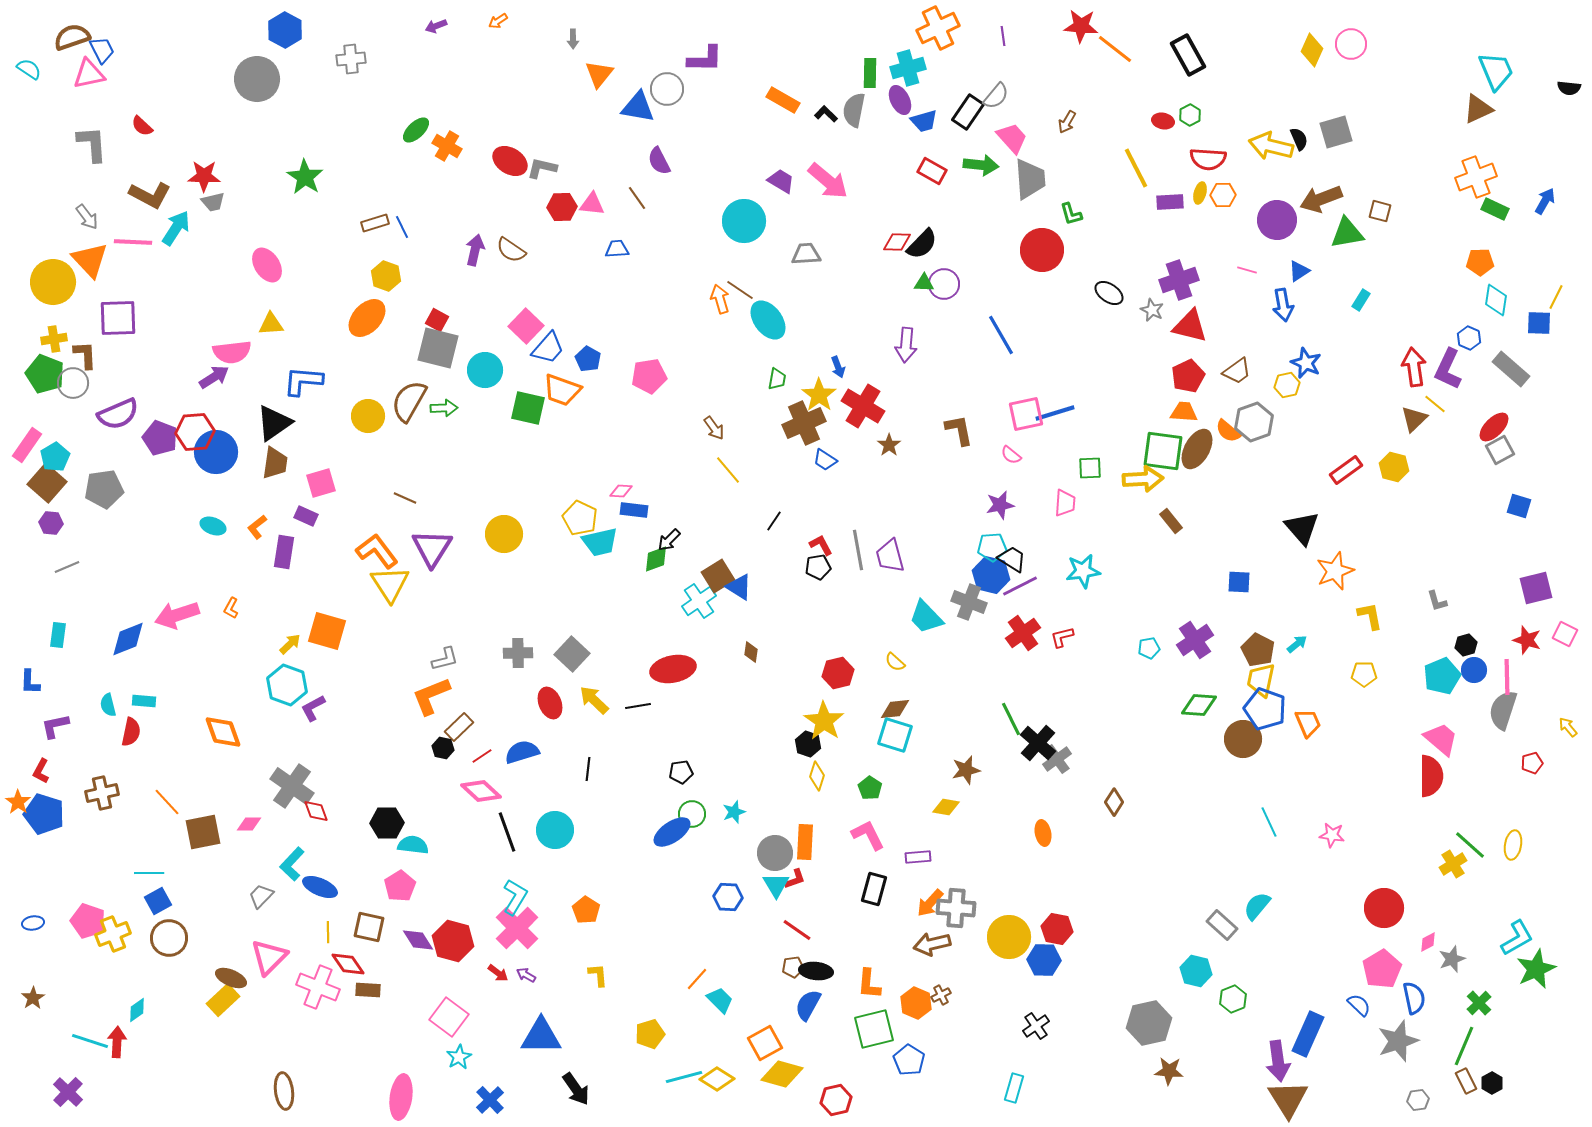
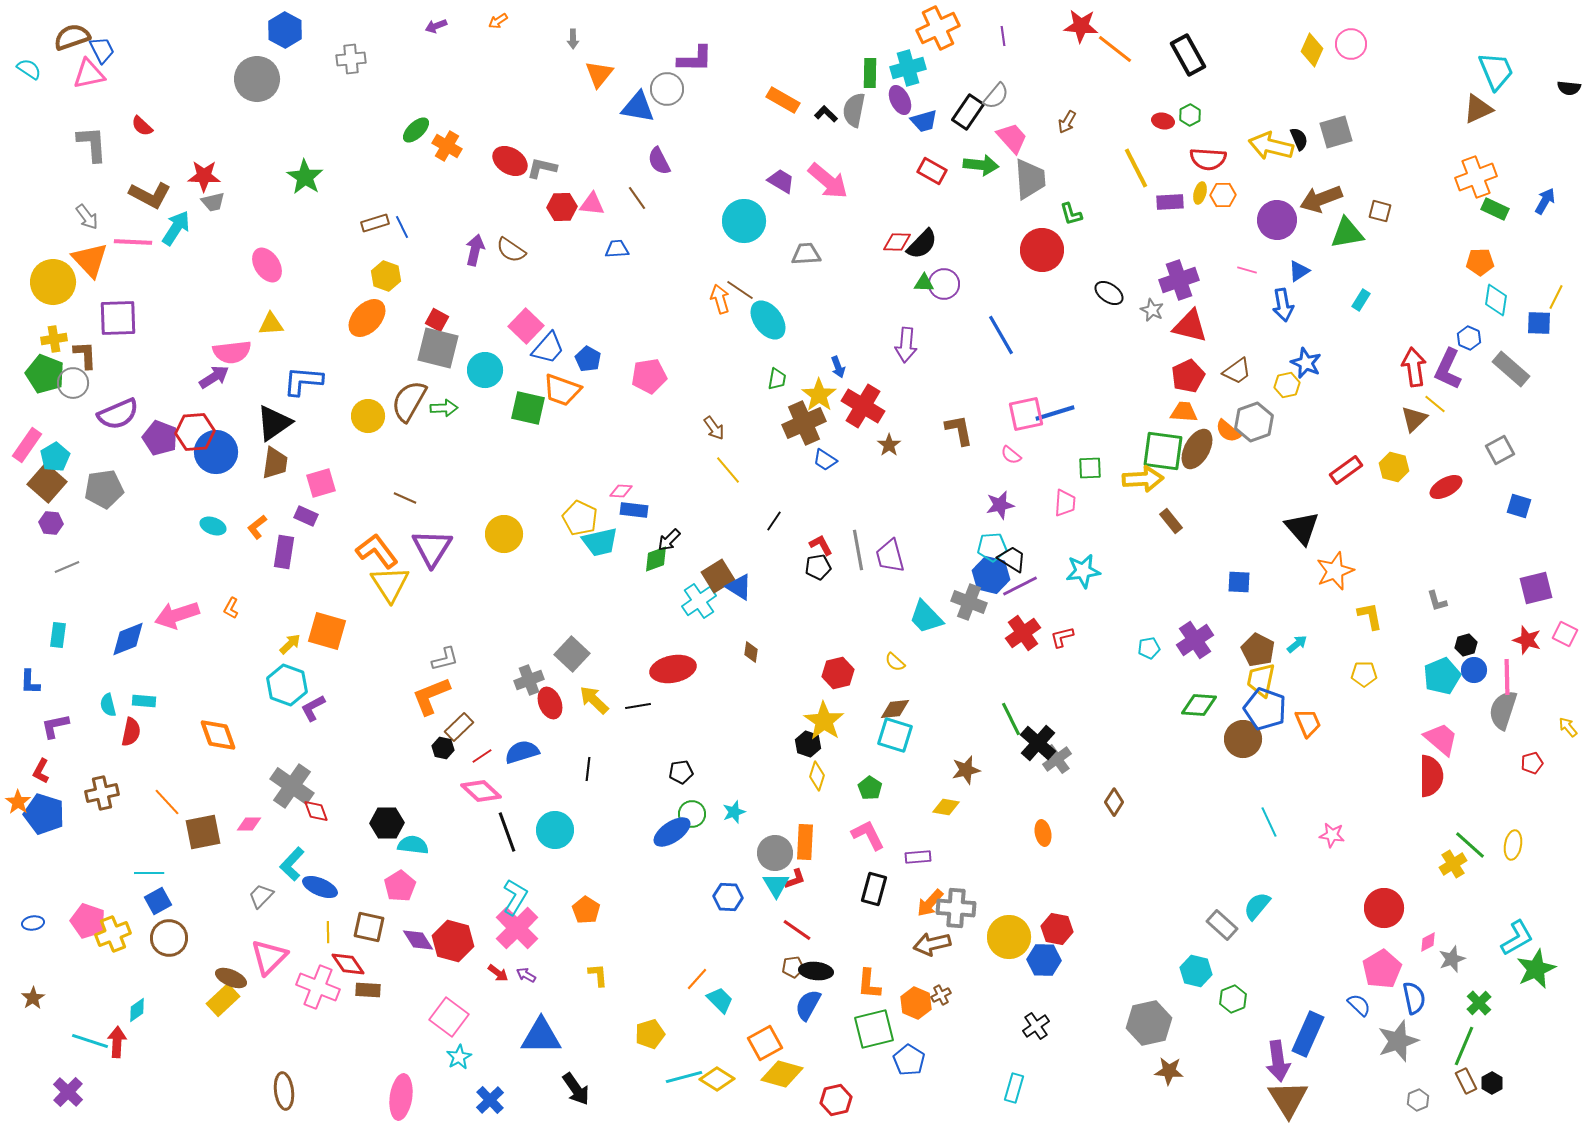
purple L-shape at (705, 59): moved 10 px left
red ellipse at (1494, 427): moved 48 px left, 60 px down; rotated 16 degrees clockwise
gray cross at (518, 653): moved 11 px right, 27 px down; rotated 20 degrees counterclockwise
orange diamond at (223, 732): moved 5 px left, 3 px down
gray hexagon at (1418, 1100): rotated 15 degrees counterclockwise
